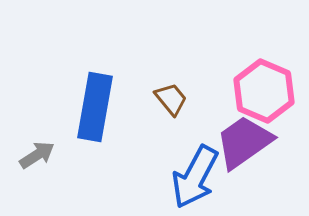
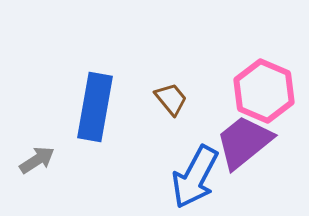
purple trapezoid: rotated 4 degrees counterclockwise
gray arrow: moved 5 px down
